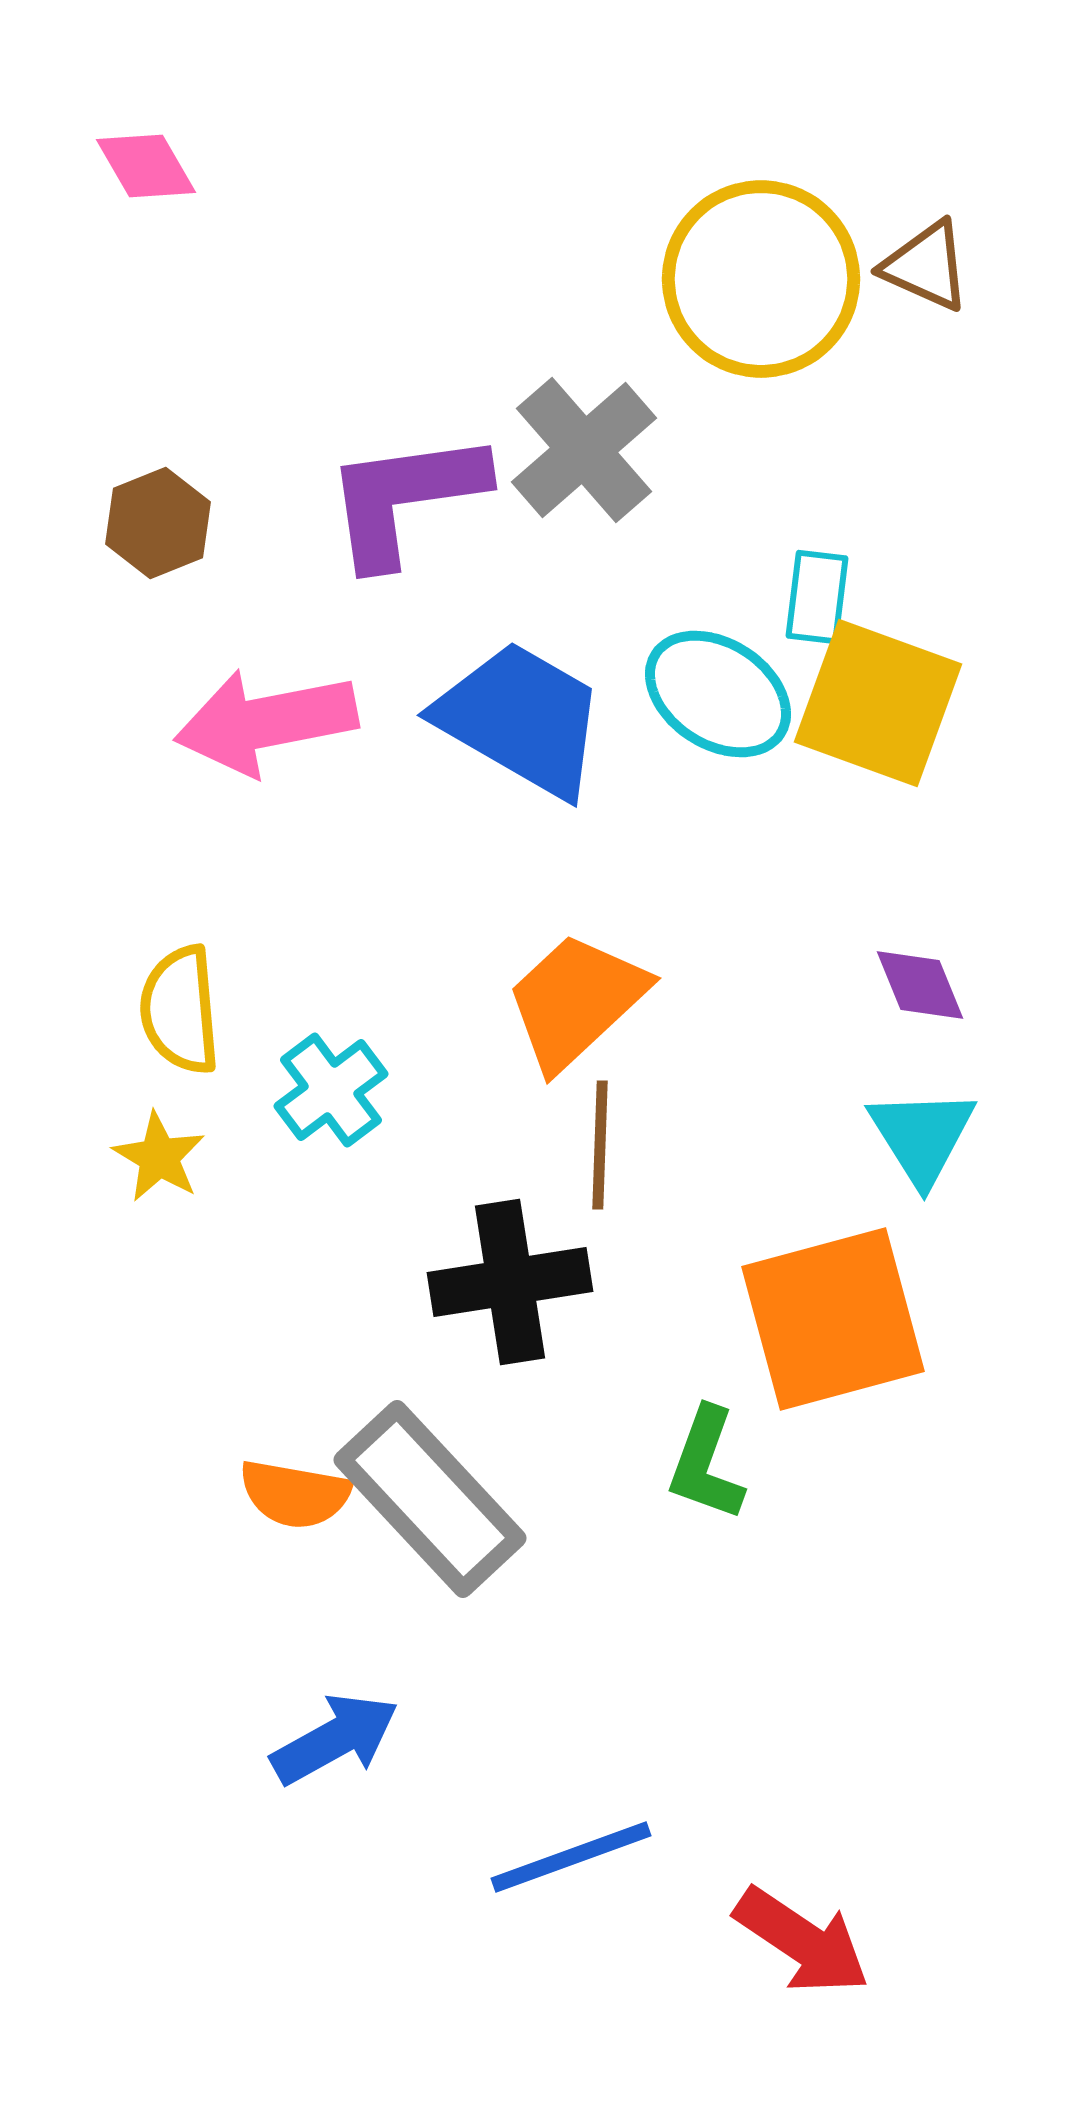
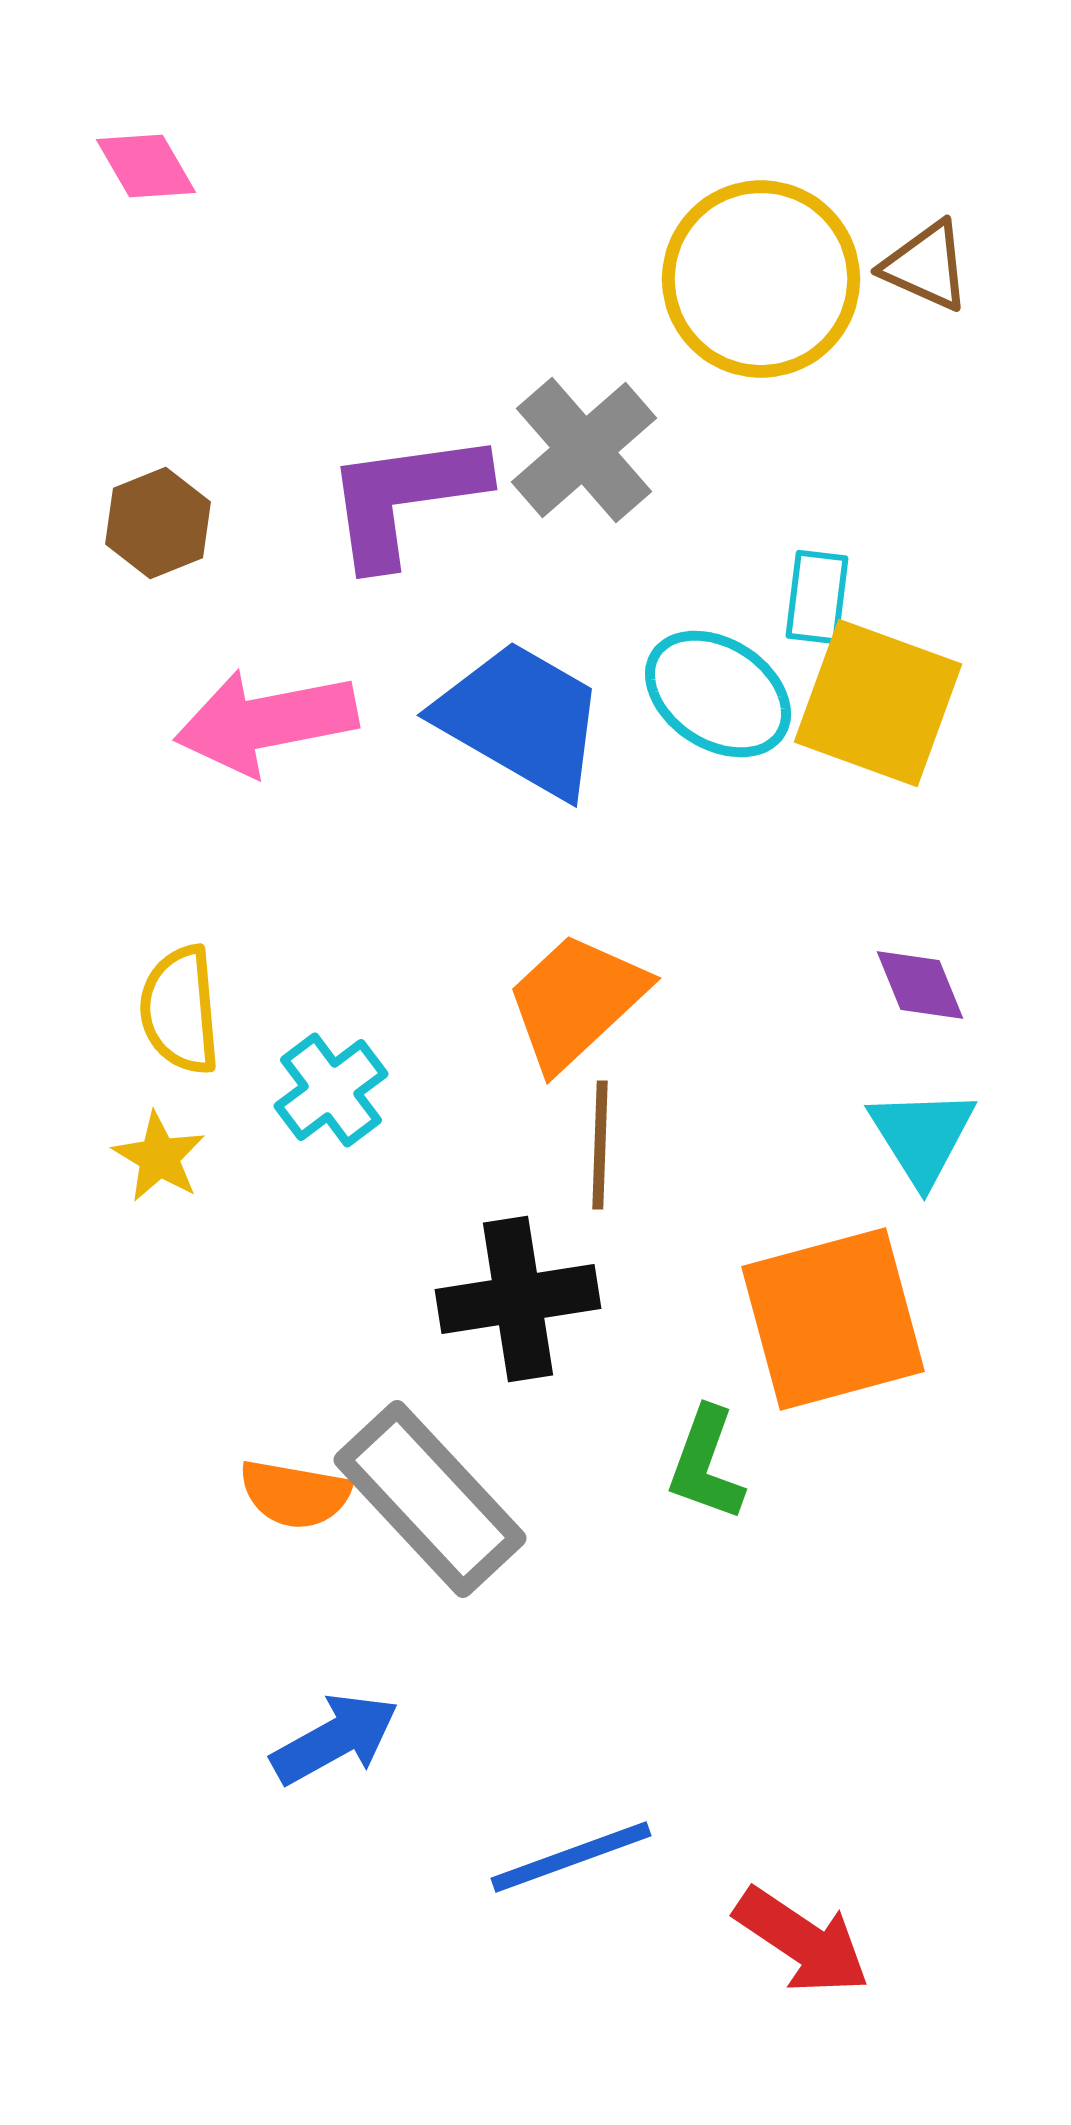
black cross: moved 8 px right, 17 px down
